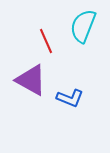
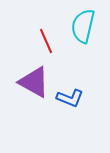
cyan semicircle: rotated 8 degrees counterclockwise
purple triangle: moved 3 px right, 2 px down
